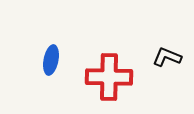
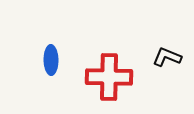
blue ellipse: rotated 12 degrees counterclockwise
